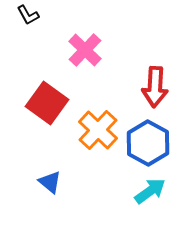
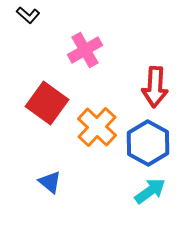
black L-shape: rotated 20 degrees counterclockwise
pink cross: rotated 16 degrees clockwise
orange cross: moved 1 px left, 3 px up
